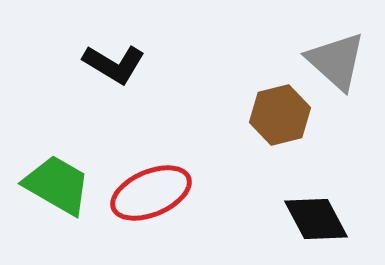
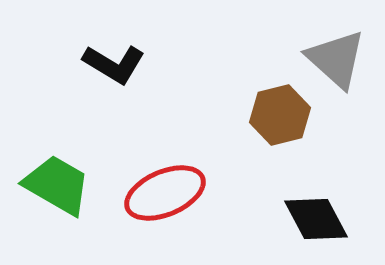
gray triangle: moved 2 px up
red ellipse: moved 14 px right
